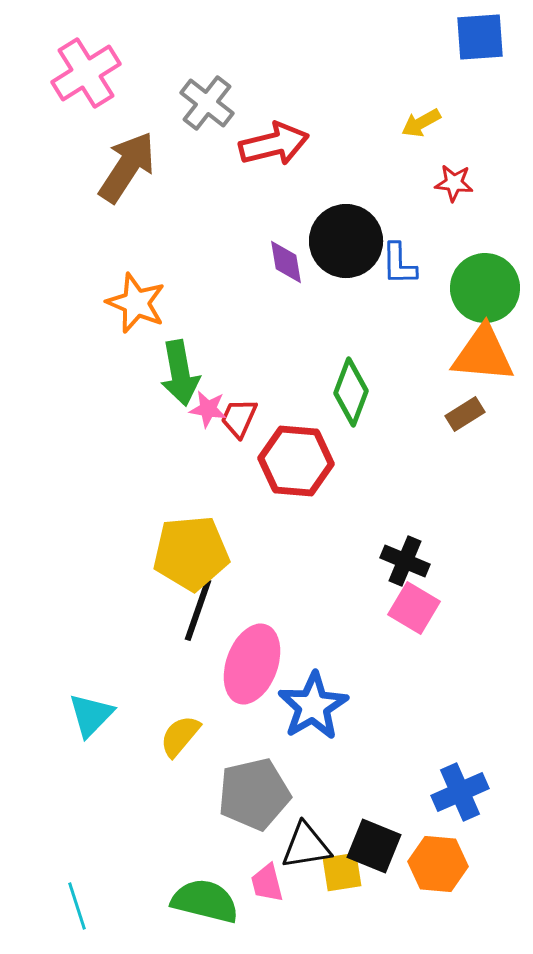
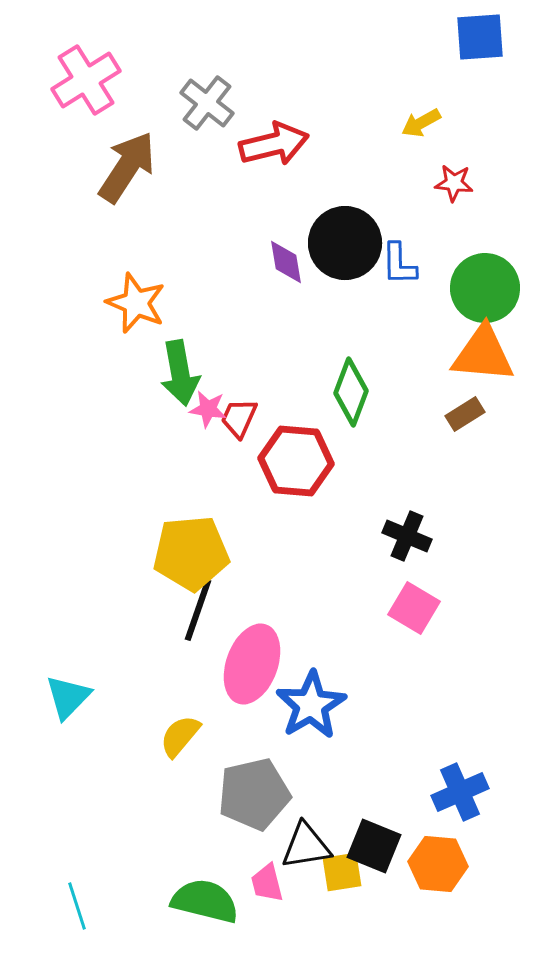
pink cross: moved 7 px down
black circle: moved 1 px left, 2 px down
black cross: moved 2 px right, 25 px up
blue star: moved 2 px left, 1 px up
cyan triangle: moved 23 px left, 18 px up
